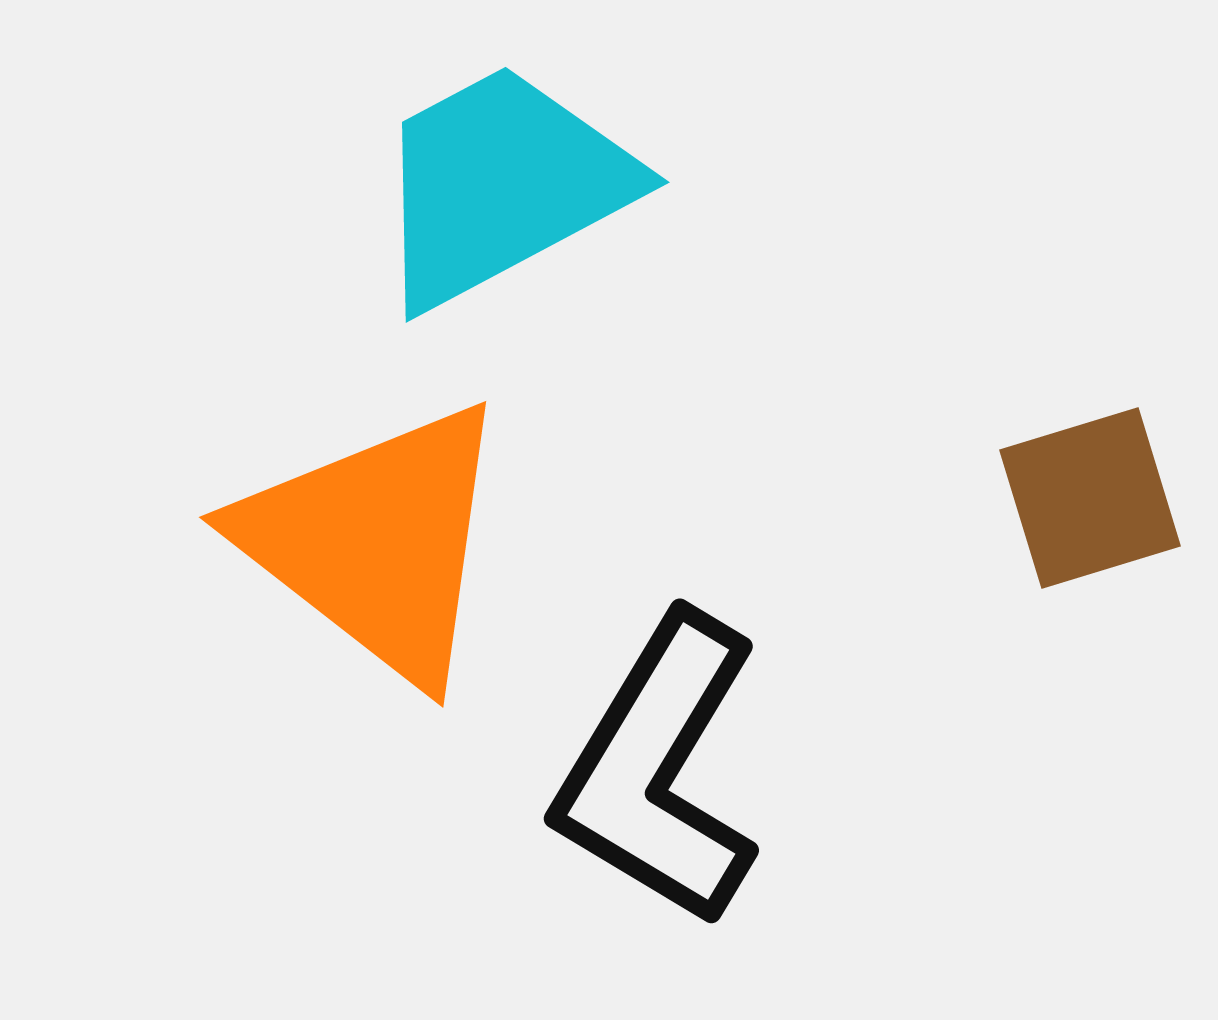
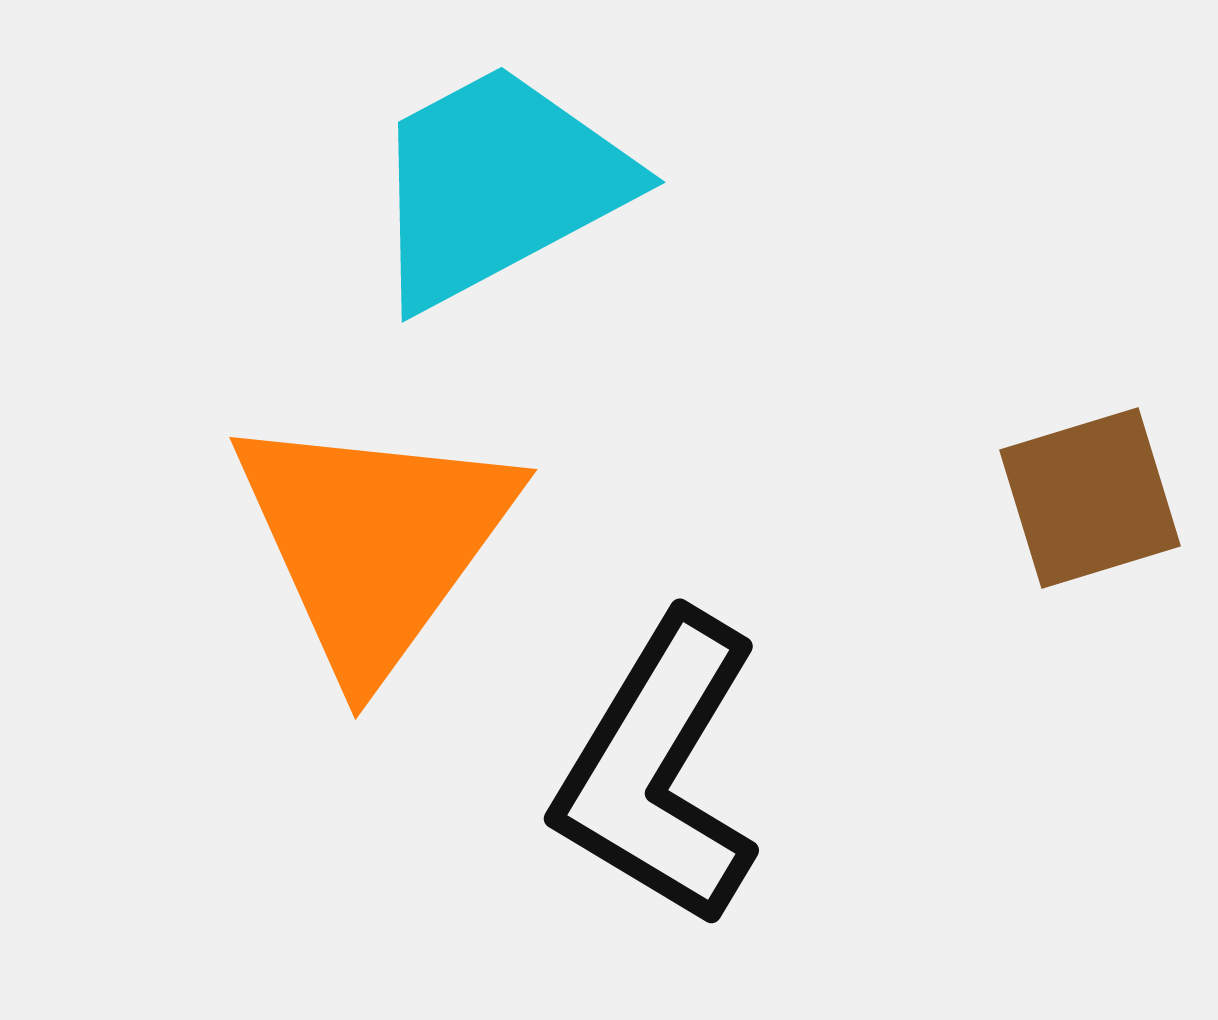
cyan trapezoid: moved 4 px left
orange triangle: moved 2 px left; rotated 28 degrees clockwise
